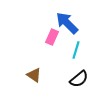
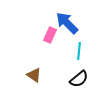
pink rectangle: moved 2 px left, 2 px up
cyan line: moved 3 px right, 1 px down; rotated 12 degrees counterclockwise
